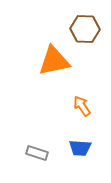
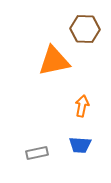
orange arrow: rotated 45 degrees clockwise
blue trapezoid: moved 3 px up
gray rectangle: rotated 30 degrees counterclockwise
